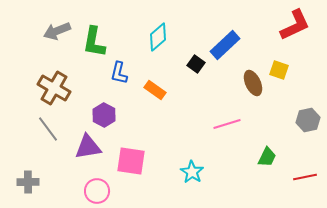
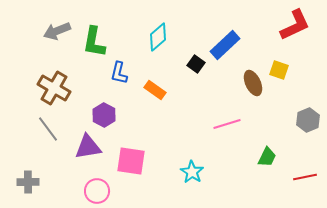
gray hexagon: rotated 10 degrees counterclockwise
